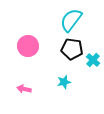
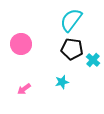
pink circle: moved 7 px left, 2 px up
cyan star: moved 2 px left
pink arrow: rotated 48 degrees counterclockwise
